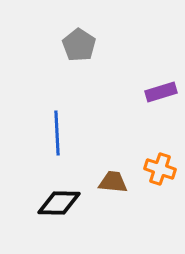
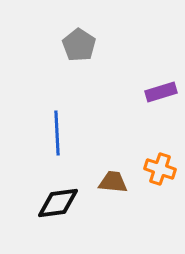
black diamond: moved 1 px left; rotated 9 degrees counterclockwise
